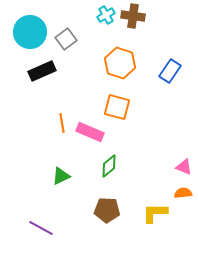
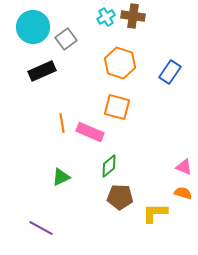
cyan cross: moved 2 px down
cyan circle: moved 3 px right, 5 px up
blue rectangle: moved 1 px down
green triangle: moved 1 px down
orange semicircle: rotated 24 degrees clockwise
brown pentagon: moved 13 px right, 13 px up
